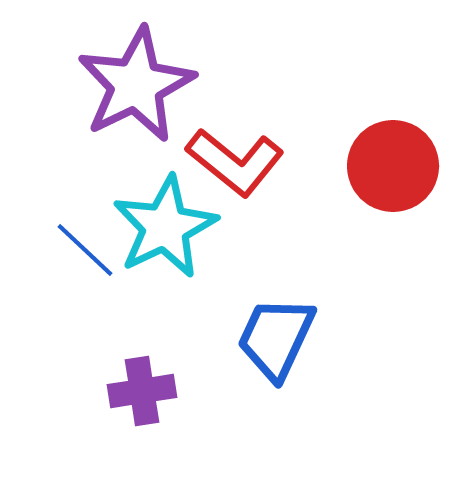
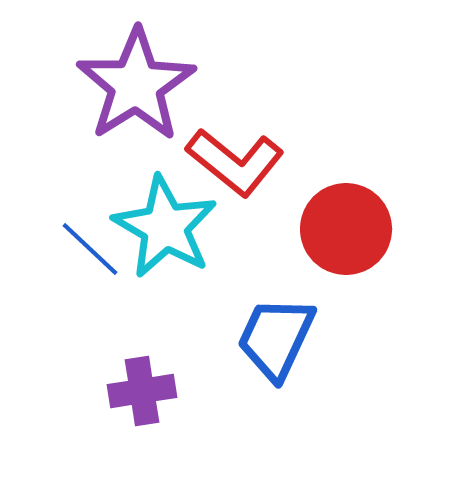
purple star: rotated 6 degrees counterclockwise
red circle: moved 47 px left, 63 px down
cyan star: rotated 16 degrees counterclockwise
blue line: moved 5 px right, 1 px up
